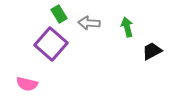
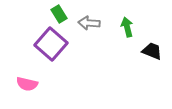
black trapezoid: rotated 50 degrees clockwise
